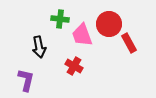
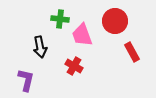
red circle: moved 6 px right, 3 px up
red rectangle: moved 3 px right, 9 px down
black arrow: moved 1 px right
